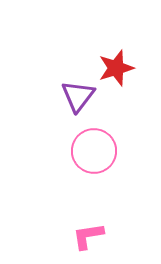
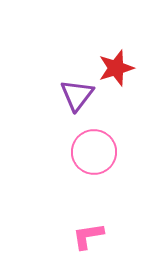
purple triangle: moved 1 px left, 1 px up
pink circle: moved 1 px down
